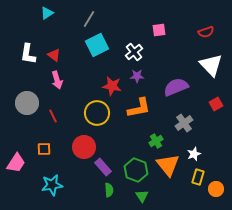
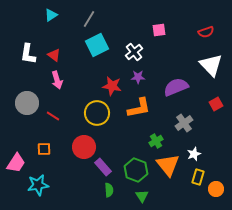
cyan triangle: moved 4 px right, 2 px down
purple star: moved 1 px right, 1 px down
red line: rotated 32 degrees counterclockwise
cyan star: moved 14 px left
